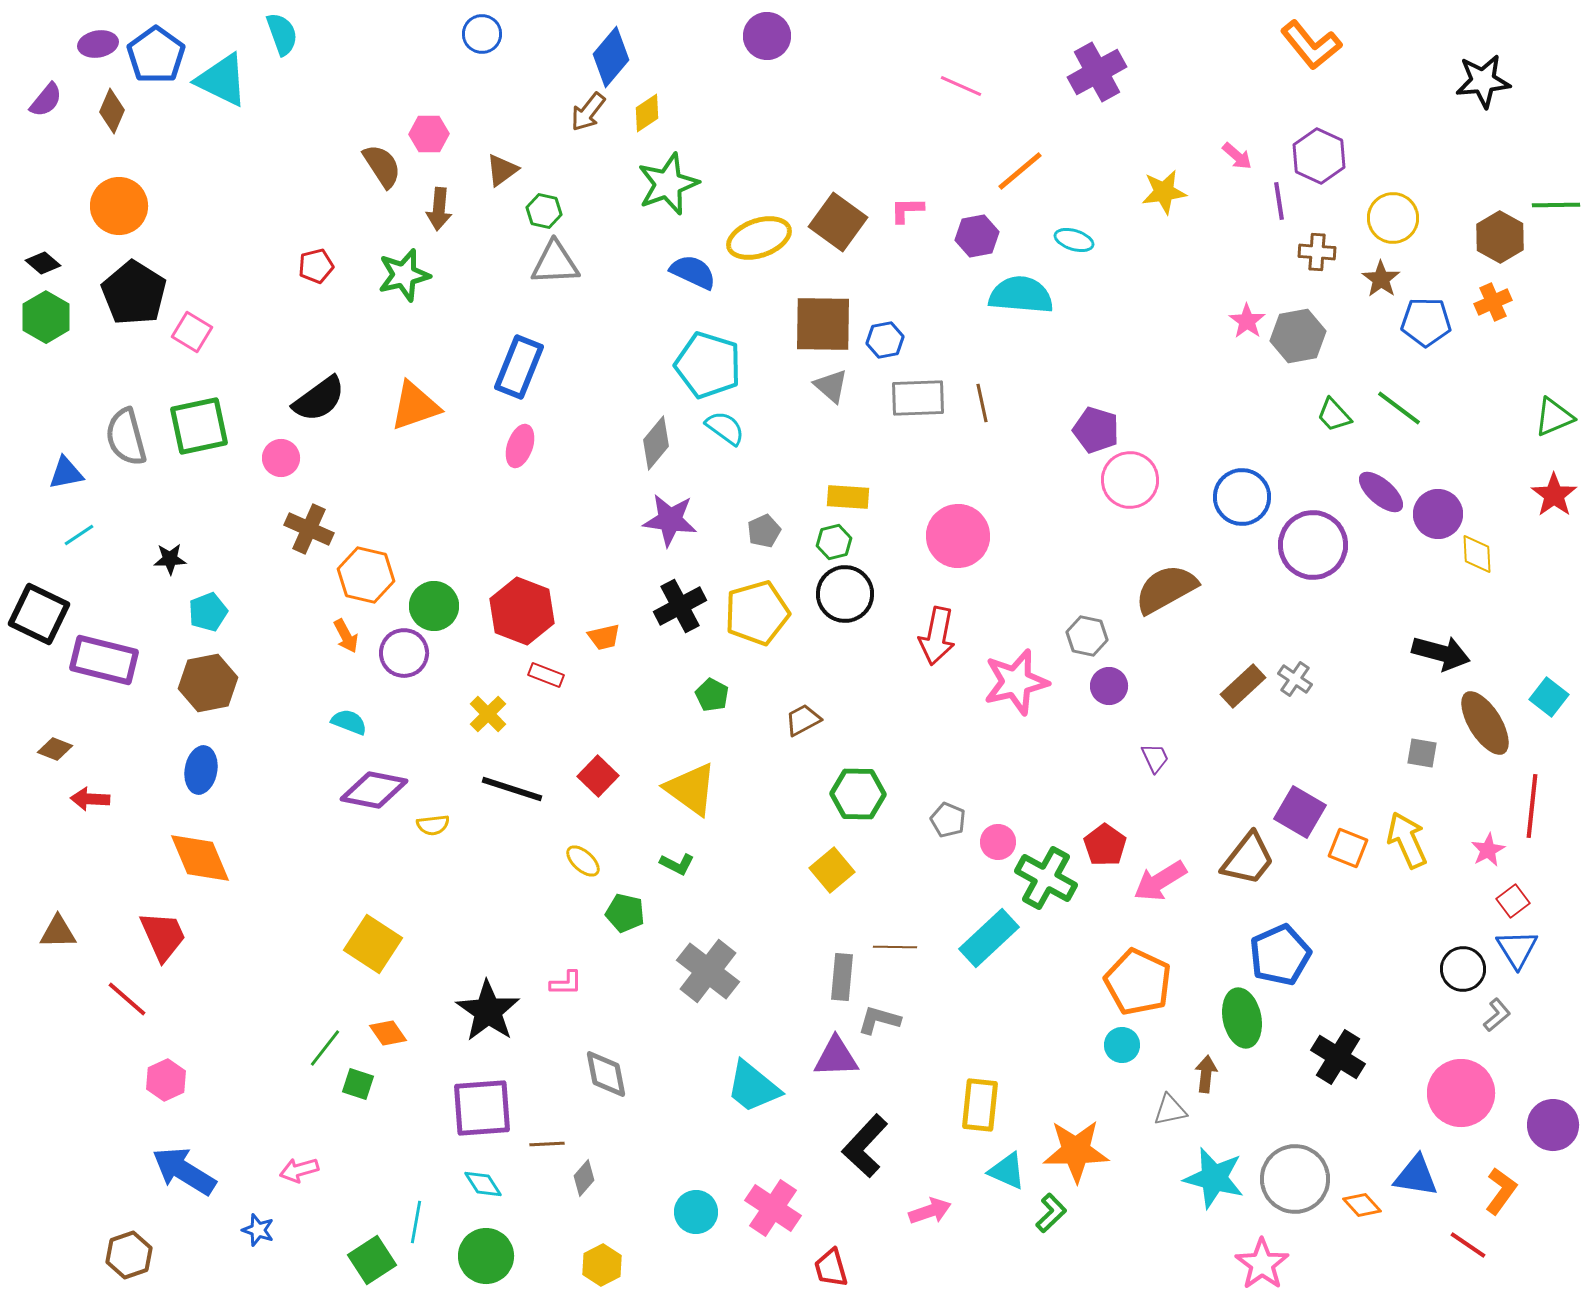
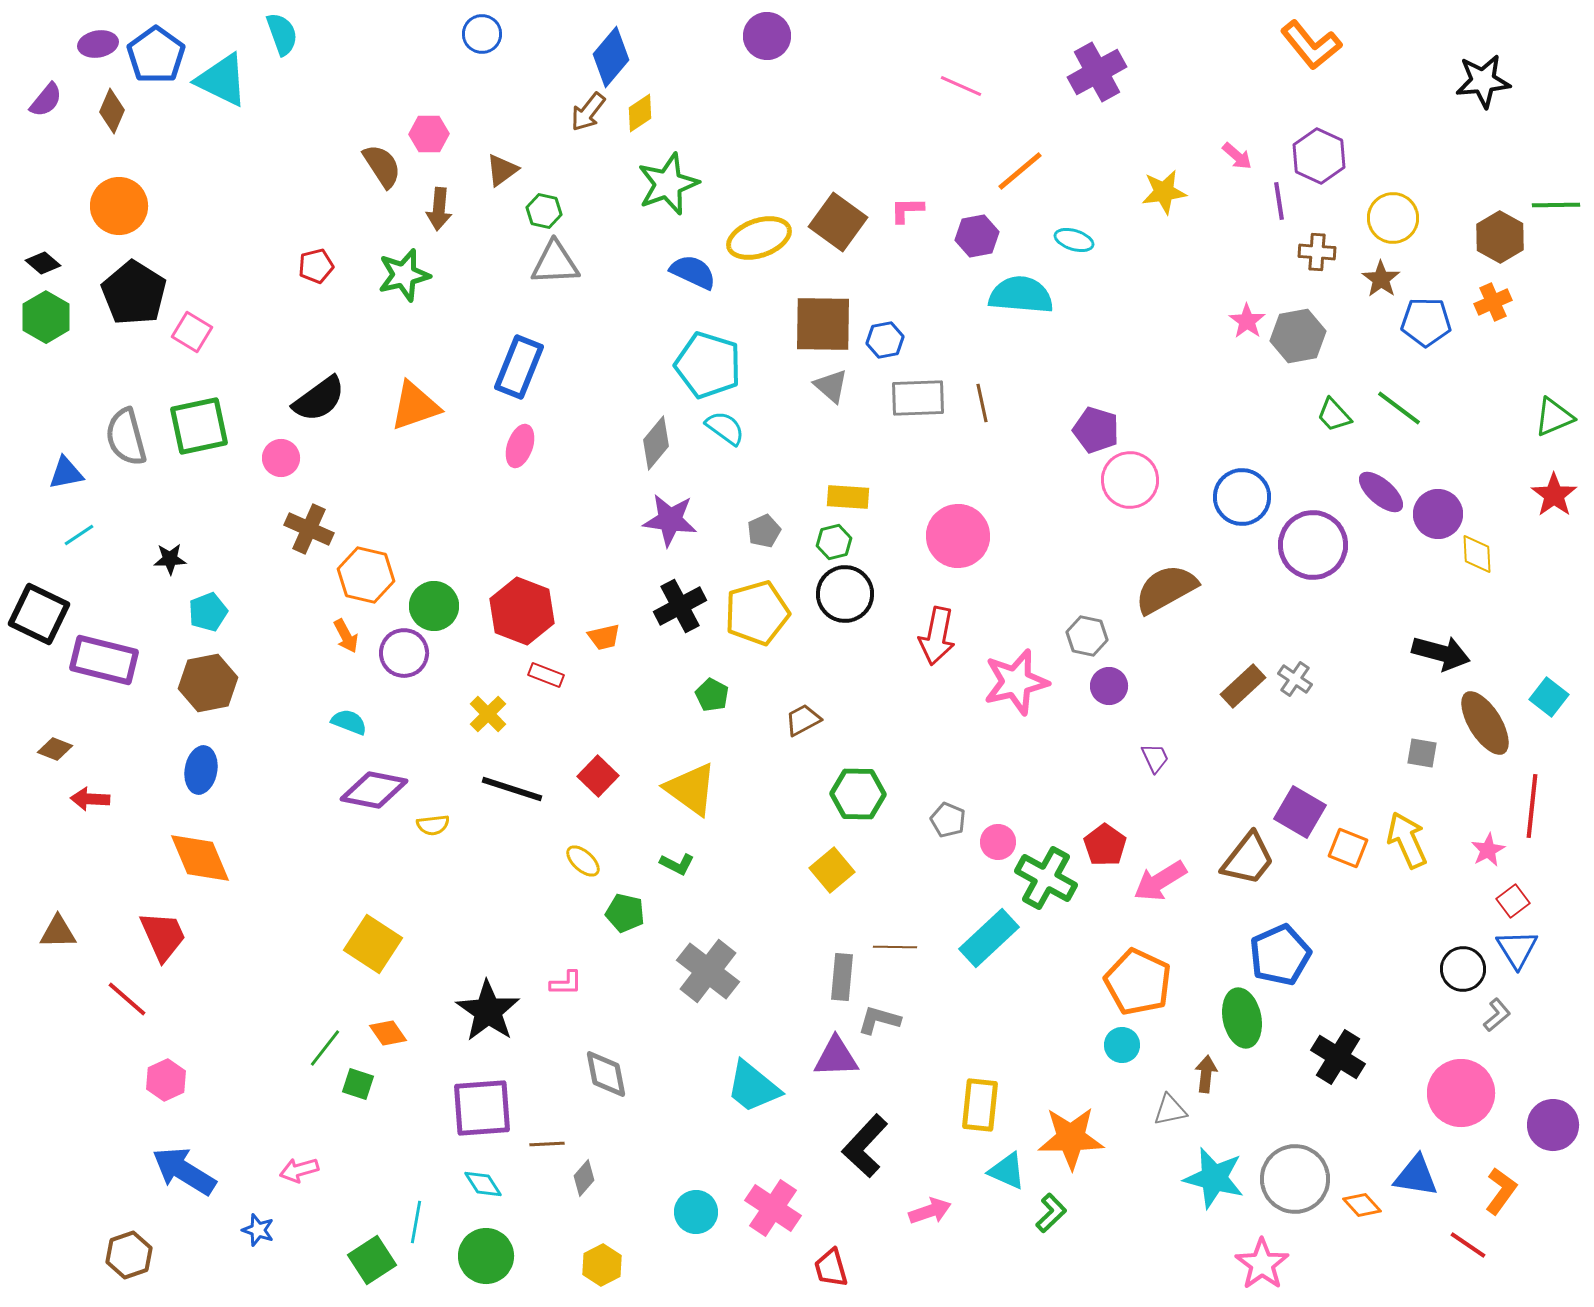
yellow diamond at (647, 113): moved 7 px left
orange star at (1076, 1151): moved 5 px left, 13 px up
